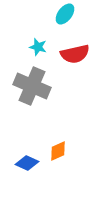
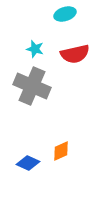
cyan ellipse: rotated 35 degrees clockwise
cyan star: moved 3 px left, 2 px down
orange diamond: moved 3 px right
blue diamond: moved 1 px right
